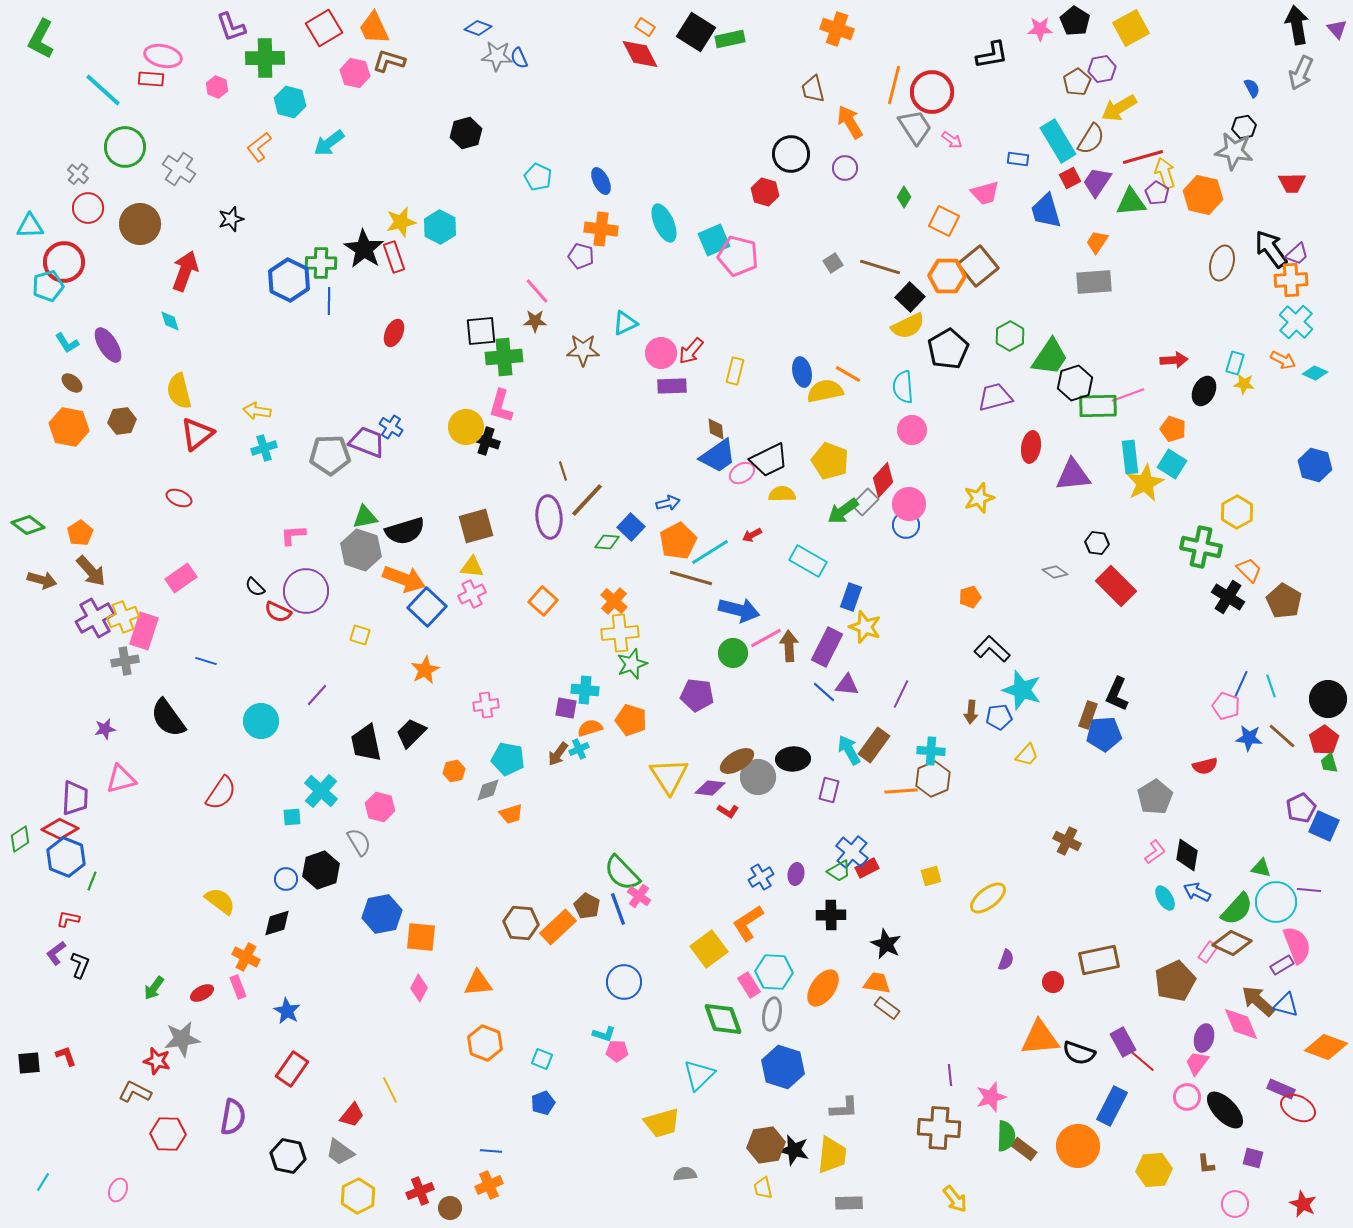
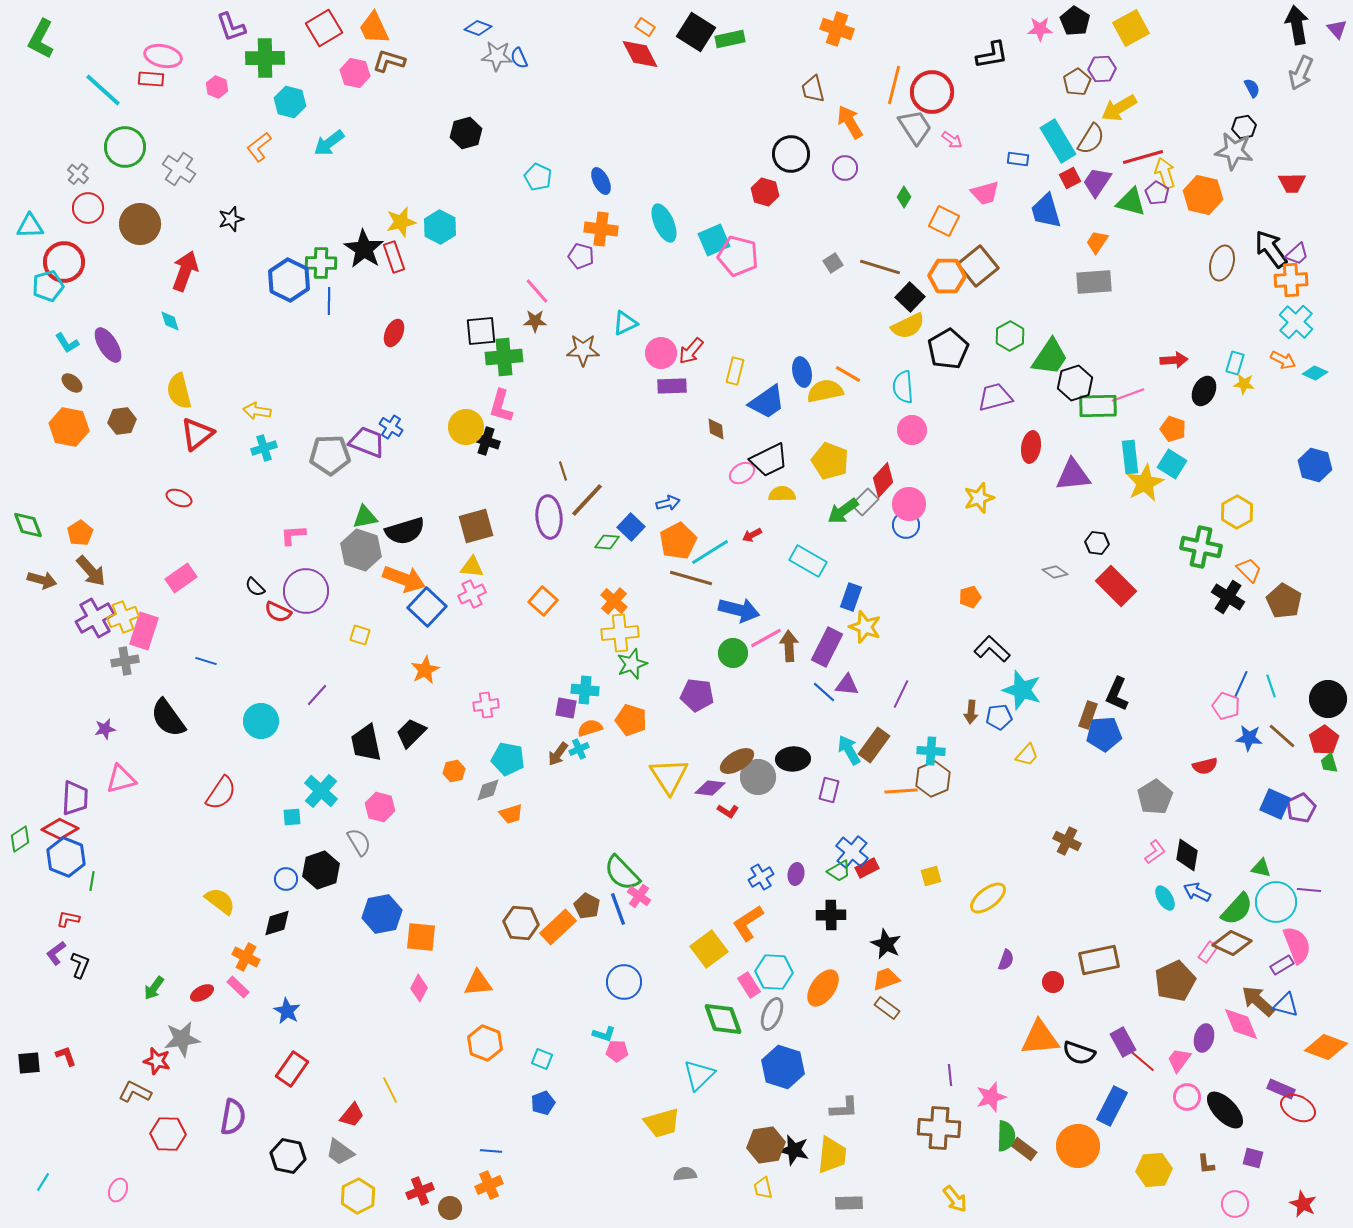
purple hexagon at (1102, 69): rotated 8 degrees clockwise
green triangle at (1131, 202): rotated 20 degrees clockwise
blue trapezoid at (718, 456): moved 49 px right, 54 px up
green diamond at (28, 525): rotated 32 degrees clockwise
blue square at (1324, 826): moved 49 px left, 22 px up
green line at (92, 881): rotated 12 degrees counterclockwise
orange trapezoid at (877, 983): moved 9 px right, 4 px up; rotated 28 degrees counterclockwise
pink rectangle at (238, 987): rotated 25 degrees counterclockwise
gray ellipse at (772, 1014): rotated 12 degrees clockwise
pink trapezoid at (1197, 1063): moved 18 px left, 3 px up
